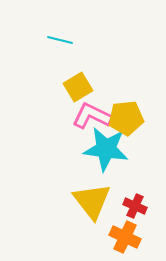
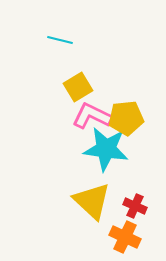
yellow triangle: rotated 9 degrees counterclockwise
